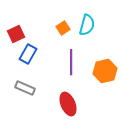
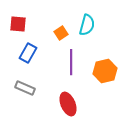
orange square: moved 2 px left, 5 px down
red square: moved 2 px right, 10 px up; rotated 30 degrees clockwise
blue rectangle: moved 1 px up
